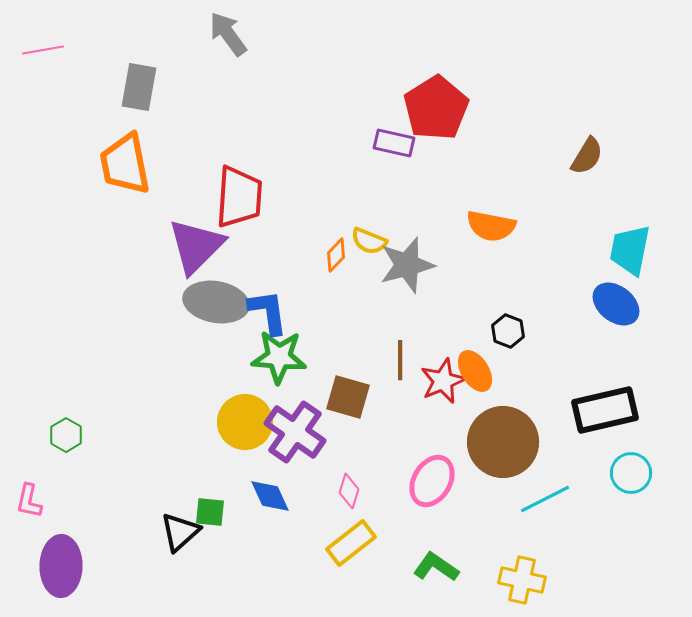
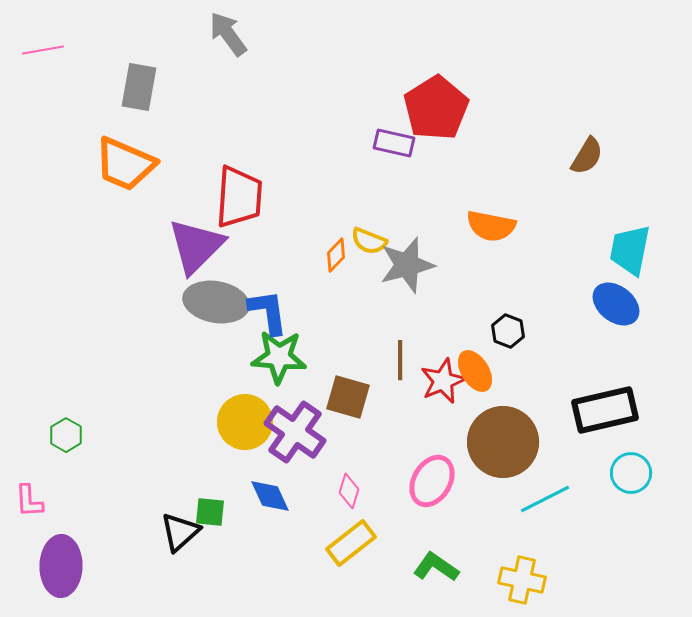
orange trapezoid: rotated 56 degrees counterclockwise
pink L-shape: rotated 15 degrees counterclockwise
